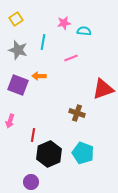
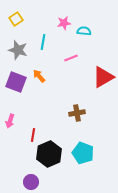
orange arrow: rotated 48 degrees clockwise
purple square: moved 2 px left, 3 px up
red triangle: moved 12 px up; rotated 10 degrees counterclockwise
brown cross: rotated 28 degrees counterclockwise
